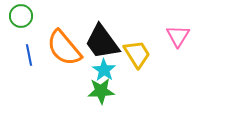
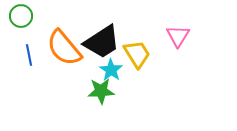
black trapezoid: rotated 87 degrees counterclockwise
cyan star: moved 7 px right
